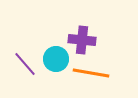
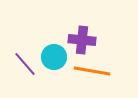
cyan circle: moved 2 px left, 2 px up
orange line: moved 1 px right, 2 px up
